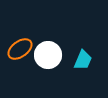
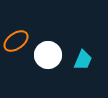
orange ellipse: moved 4 px left, 8 px up
